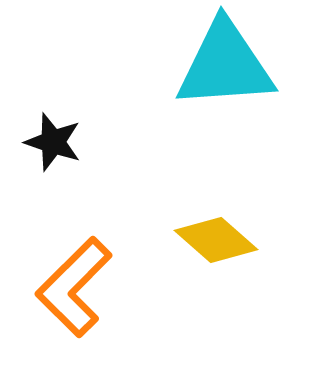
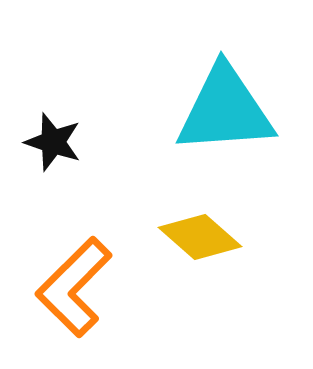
cyan triangle: moved 45 px down
yellow diamond: moved 16 px left, 3 px up
